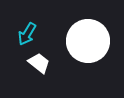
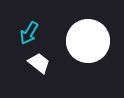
cyan arrow: moved 2 px right, 1 px up
